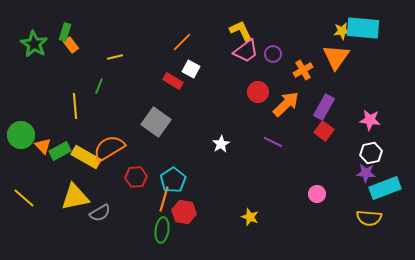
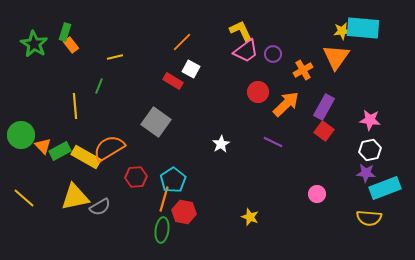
white hexagon at (371, 153): moved 1 px left, 3 px up
gray semicircle at (100, 213): moved 6 px up
